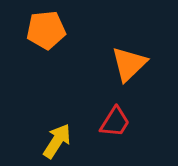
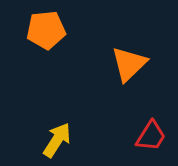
red trapezoid: moved 36 px right, 14 px down
yellow arrow: moved 1 px up
